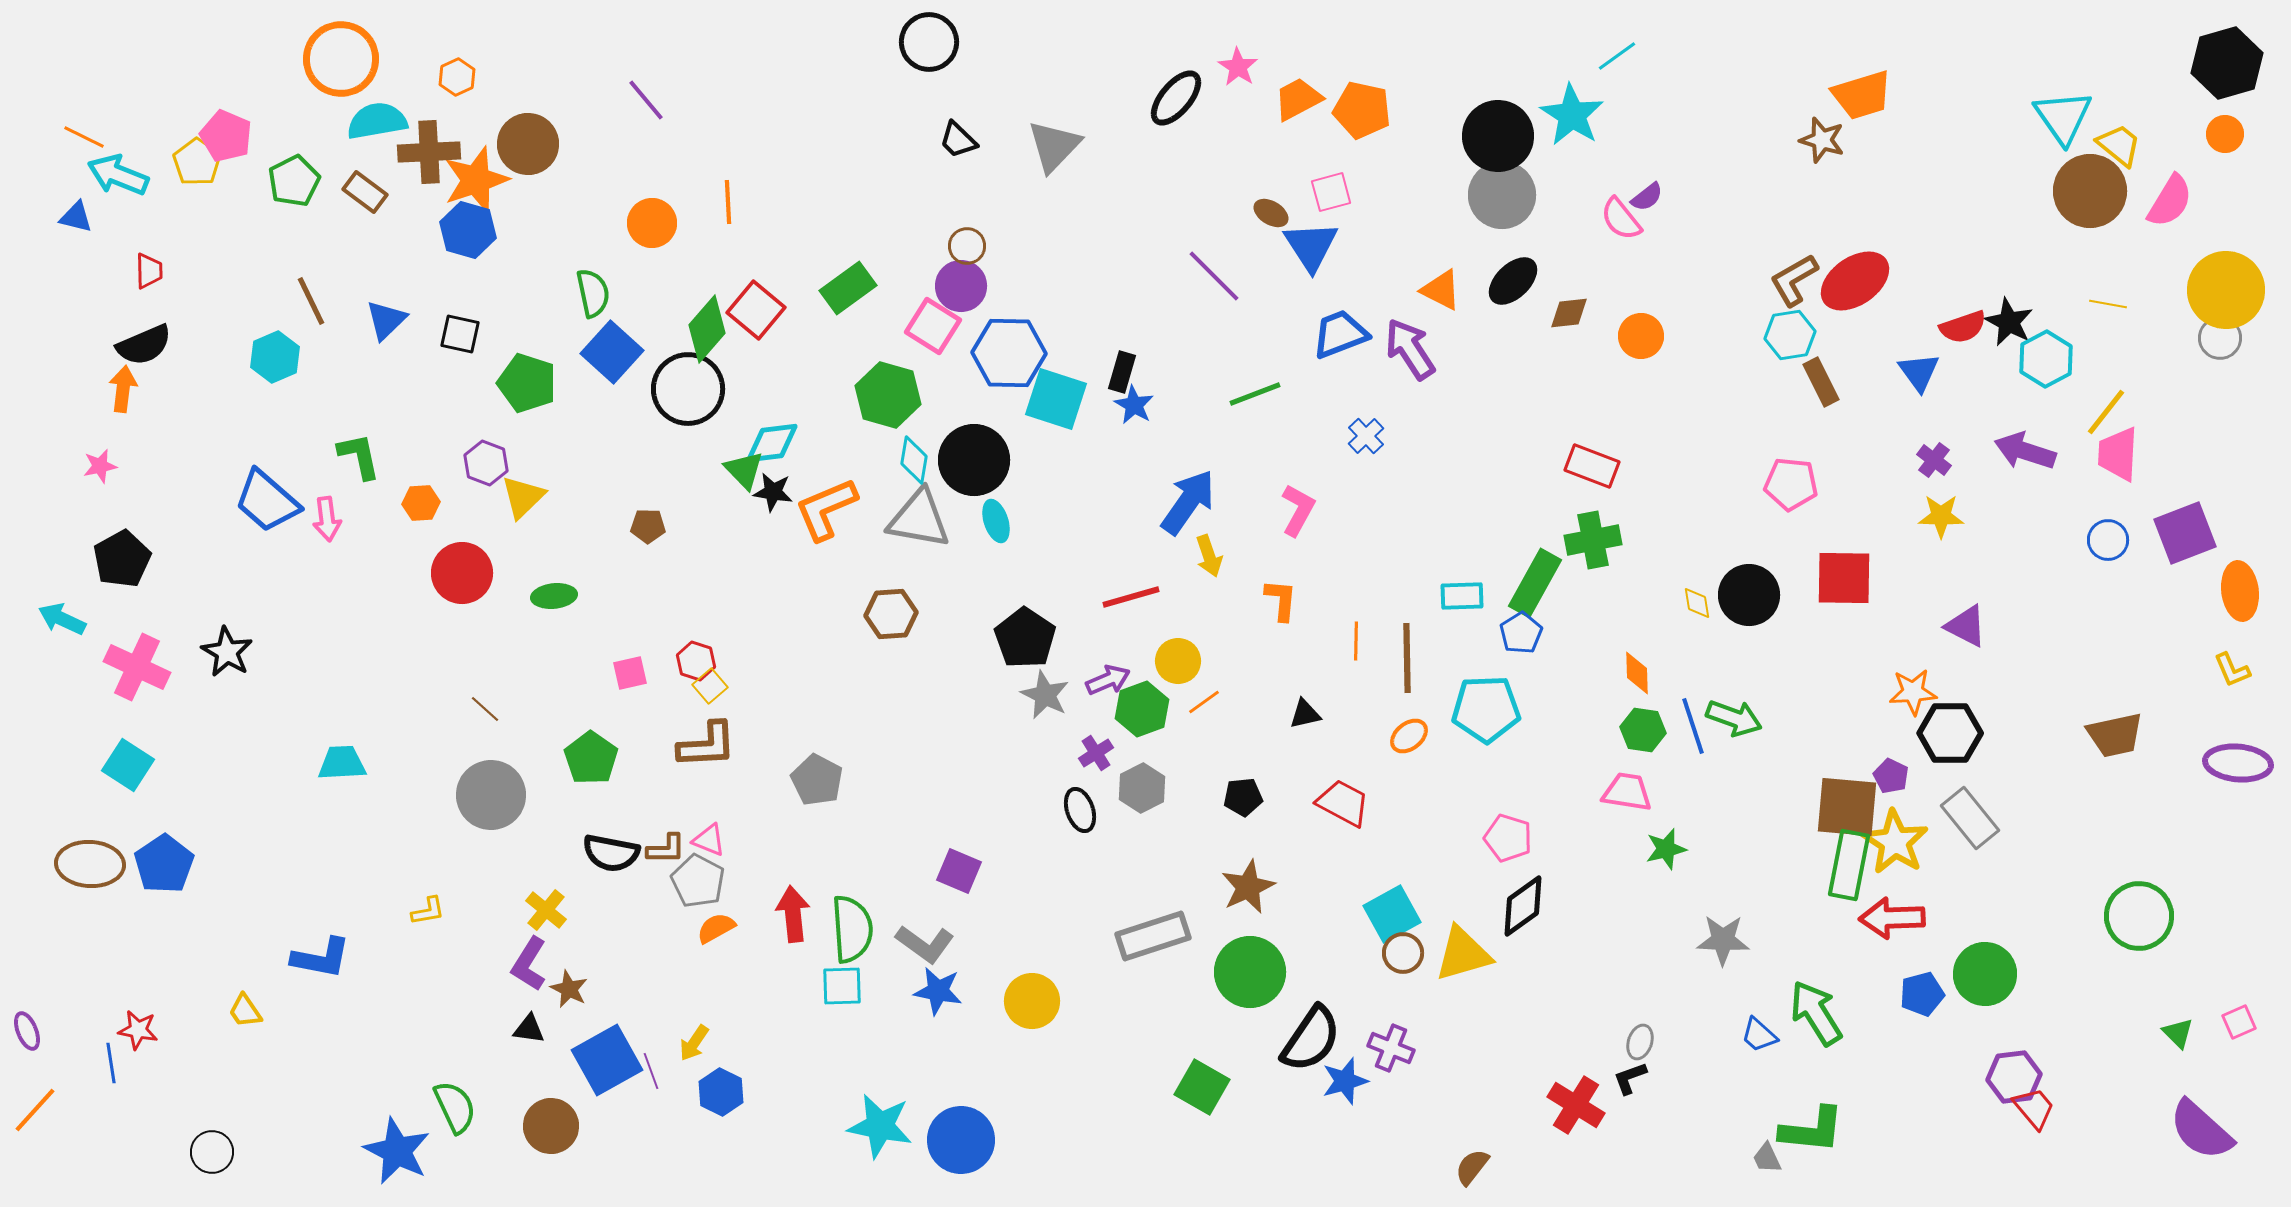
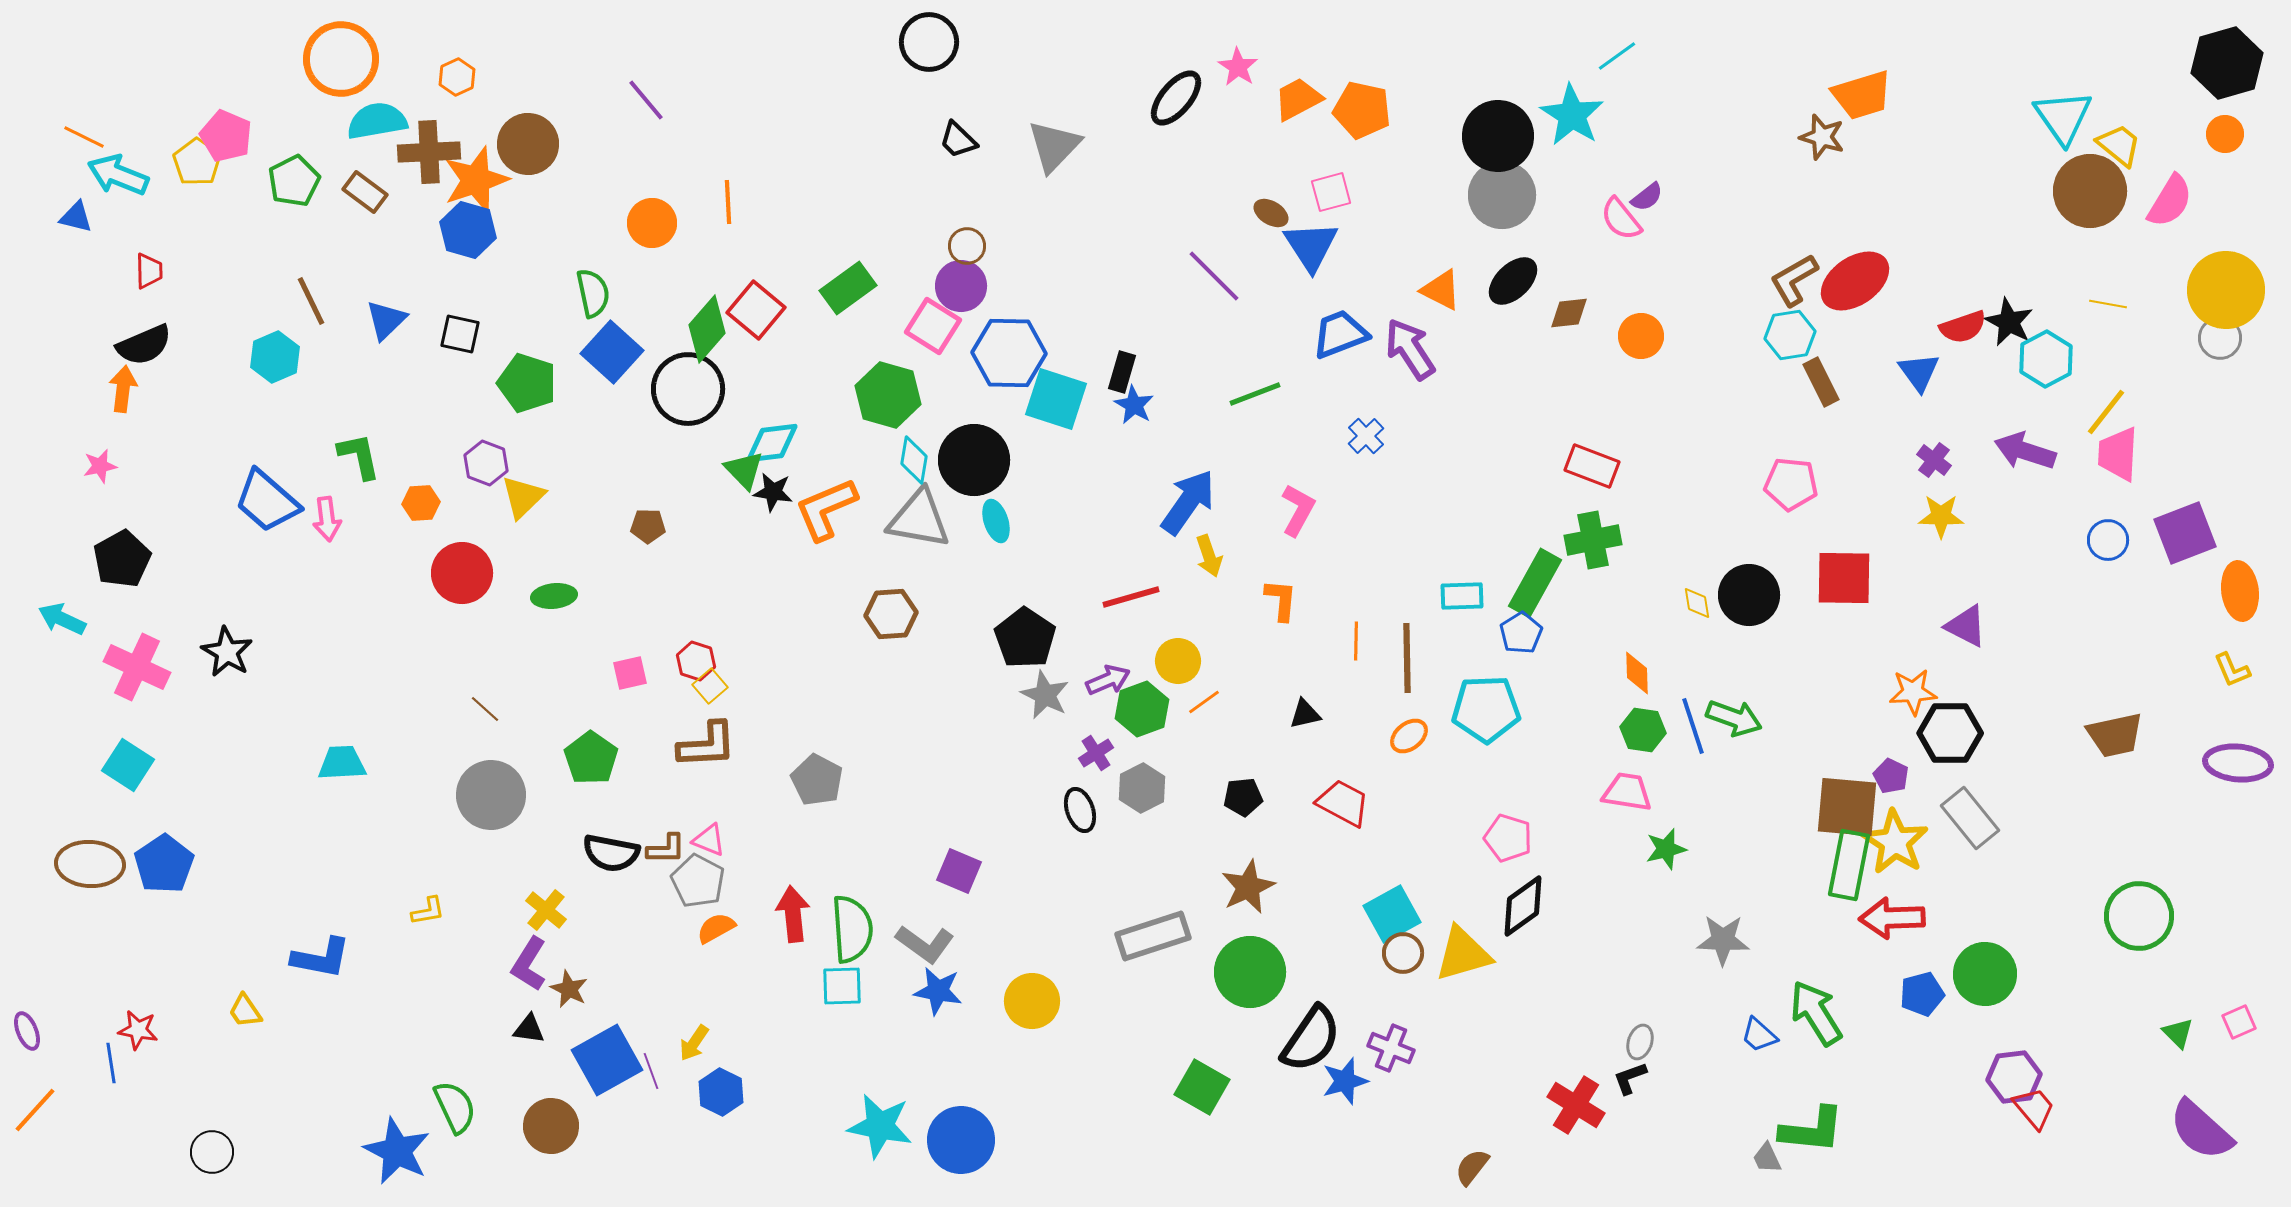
brown star at (1822, 140): moved 3 px up
